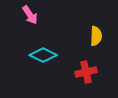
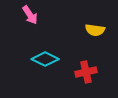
yellow semicircle: moved 1 px left, 6 px up; rotated 96 degrees clockwise
cyan diamond: moved 2 px right, 4 px down
